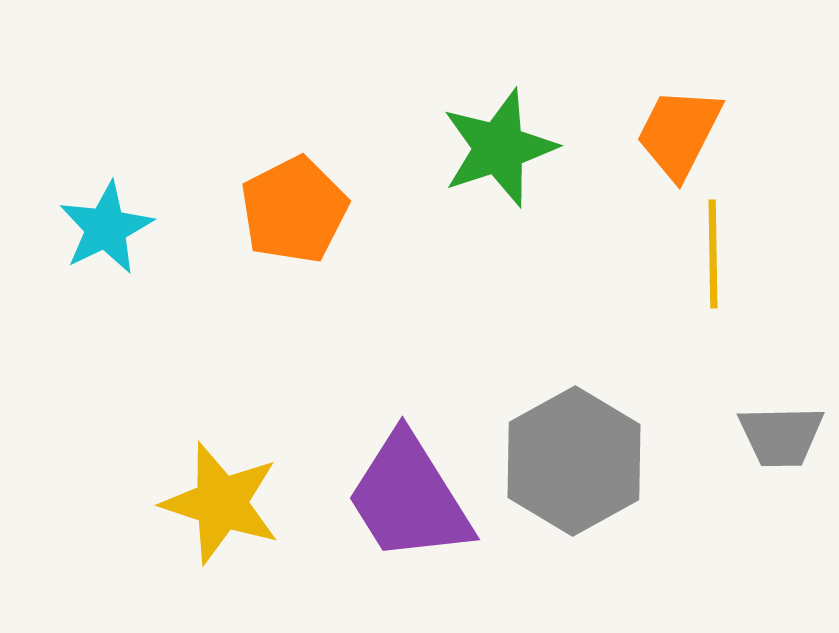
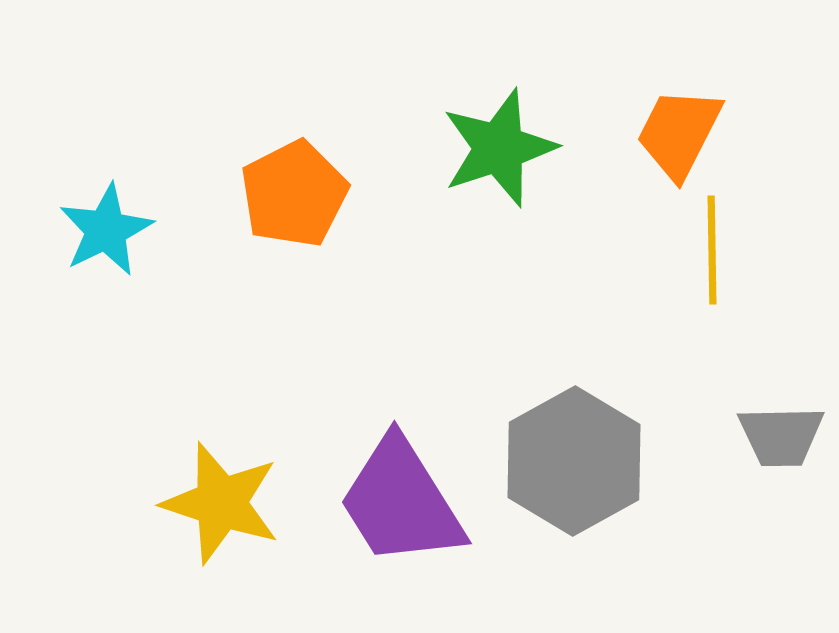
orange pentagon: moved 16 px up
cyan star: moved 2 px down
yellow line: moved 1 px left, 4 px up
purple trapezoid: moved 8 px left, 4 px down
